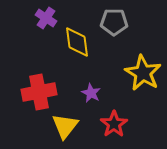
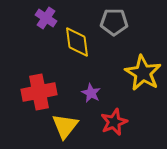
red star: moved 2 px up; rotated 12 degrees clockwise
